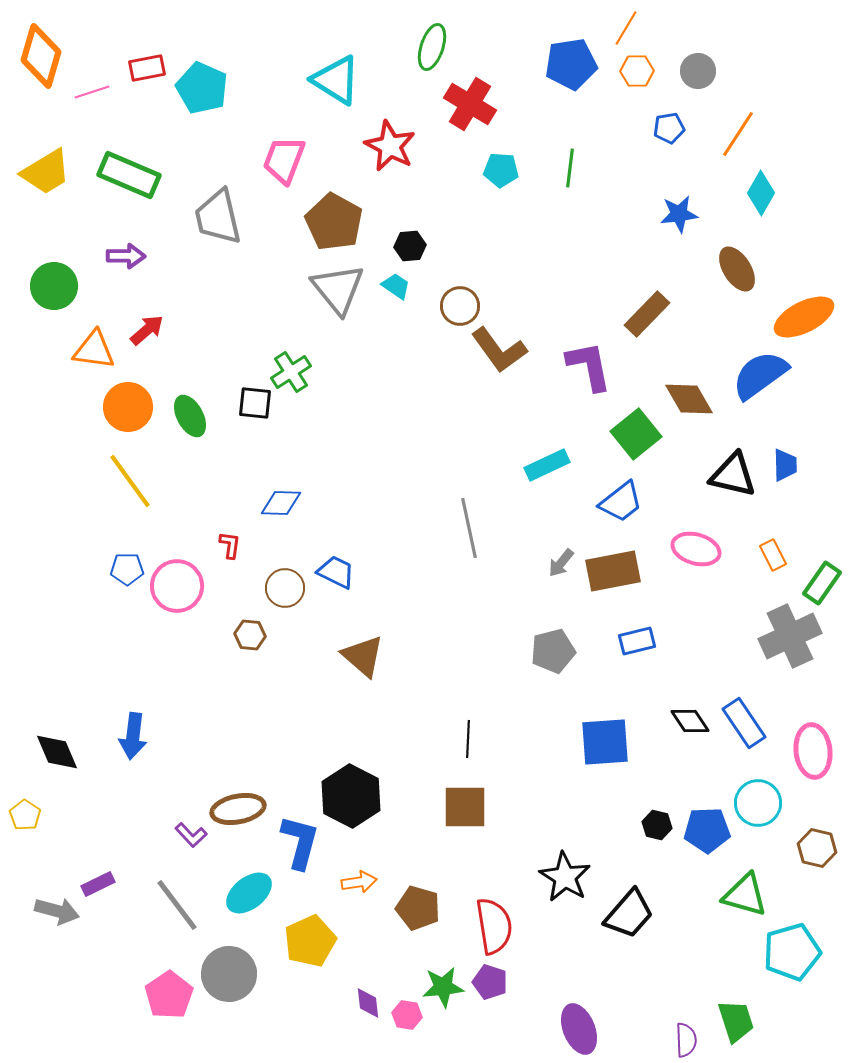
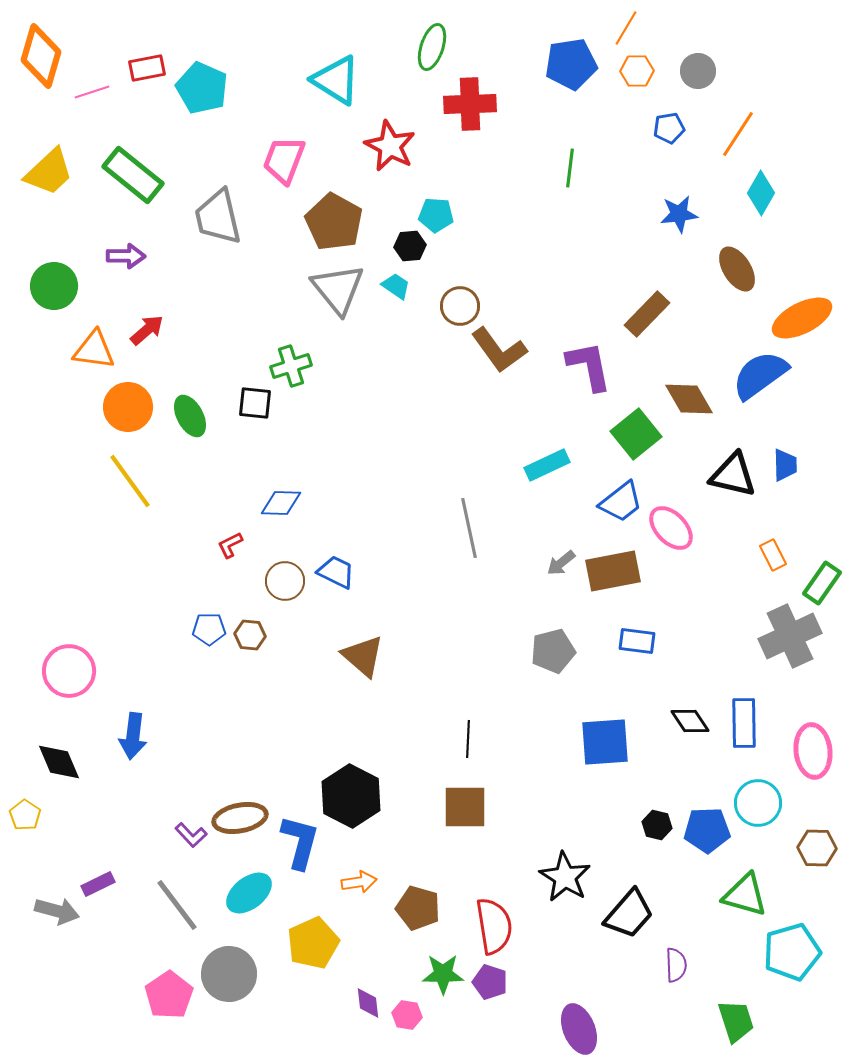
red cross at (470, 104): rotated 33 degrees counterclockwise
cyan pentagon at (501, 170): moved 65 px left, 45 px down
yellow trapezoid at (46, 172): moved 3 px right; rotated 12 degrees counterclockwise
green rectangle at (129, 175): moved 4 px right; rotated 16 degrees clockwise
orange ellipse at (804, 317): moved 2 px left, 1 px down
green cross at (291, 372): moved 6 px up; rotated 15 degrees clockwise
red L-shape at (230, 545): rotated 124 degrees counterclockwise
pink ellipse at (696, 549): moved 25 px left, 21 px up; rotated 30 degrees clockwise
gray arrow at (561, 563): rotated 12 degrees clockwise
blue pentagon at (127, 569): moved 82 px right, 60 px down
pink circle at (177, 586): moved 108 px left, 85 px down
brown circle at (285, 588): moved 7 px up
blue rectangle at (637, 641): rotated 21 degrees clockwise
blue rectangle at (744, 723): rotated 33 degrees clockwise
black diamond at (57, 752): moved 2 px right, 10 px down
brown ellipse at (238, 809): moved 2 px right, 9 px down
brown hexagon at (817, 848): rotated 12 degrees counterclockwise
yellow pentagon at (310, 941): moved 3 px right, 2 px down
green star at (443, 987): moved 13 px up; rotated 6 degrees clockwise
purple semicircle at (686, 1040): moved 10 px left, 75 px up
